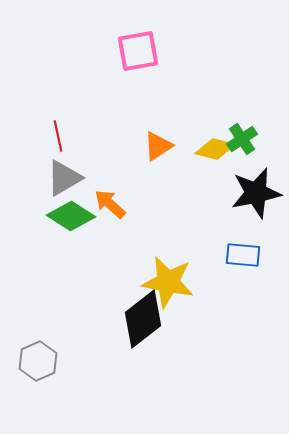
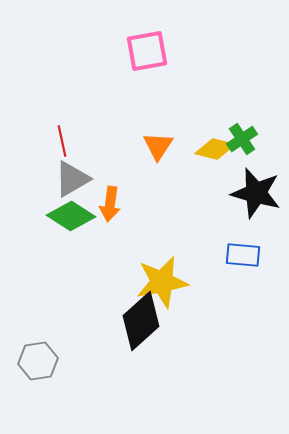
pink square: moved 9 px right
red line: moved 4 px right, 5 px down
orange triangle: rotated 24 degrees counterclockwise
gray triangle: moved 8 px right, 1 px down
black star: rotated 27 degrees clockwise
orange arrow: rotated 124 degrees counterclockwise
yellow star: moved 6 px left; rotated 22 degrees counterclockwise
black diamond: moved 2 px left, 2 px down; rotated 4 degrees counterclockwise
gray hexagon: rotated 15 degrees clockwise
